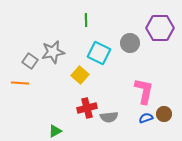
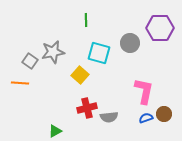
cyan square: rotated 10 degrees counterclockwise
